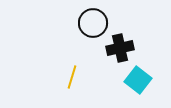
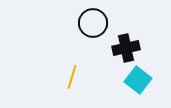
black cross: moved 6 px right
